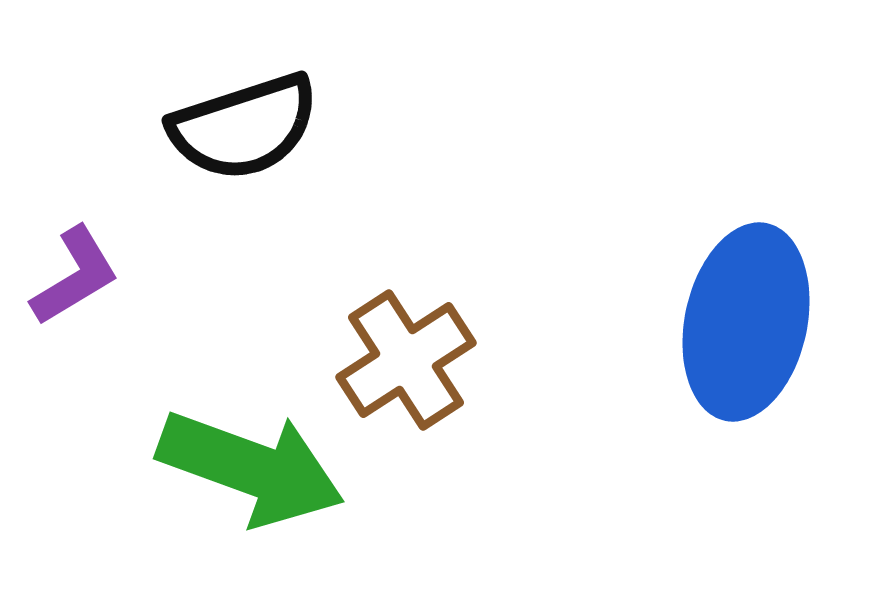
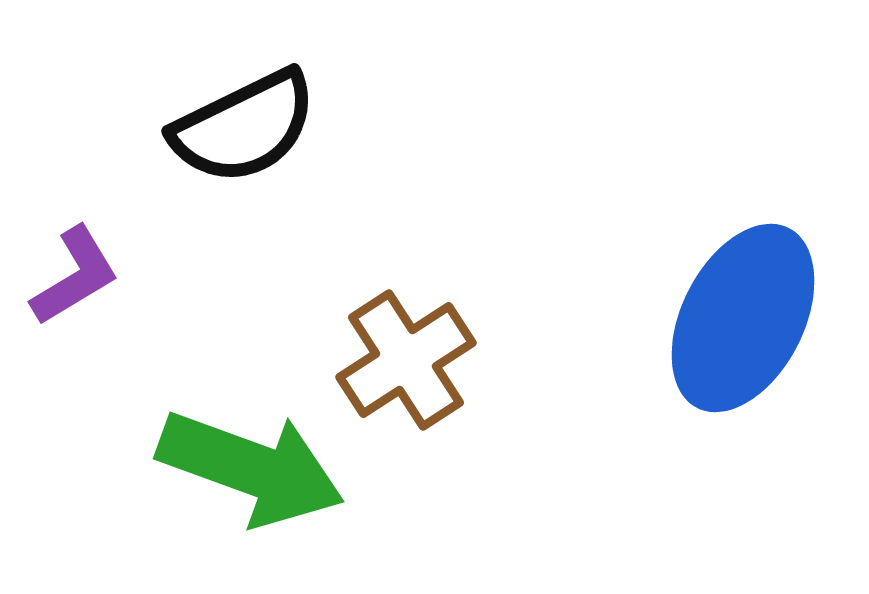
black semicircle: rotated 8 degrees counterclockwise
blue ellipse: moved 3 px left, 4 px up; rotated 15 degrees clockwise
